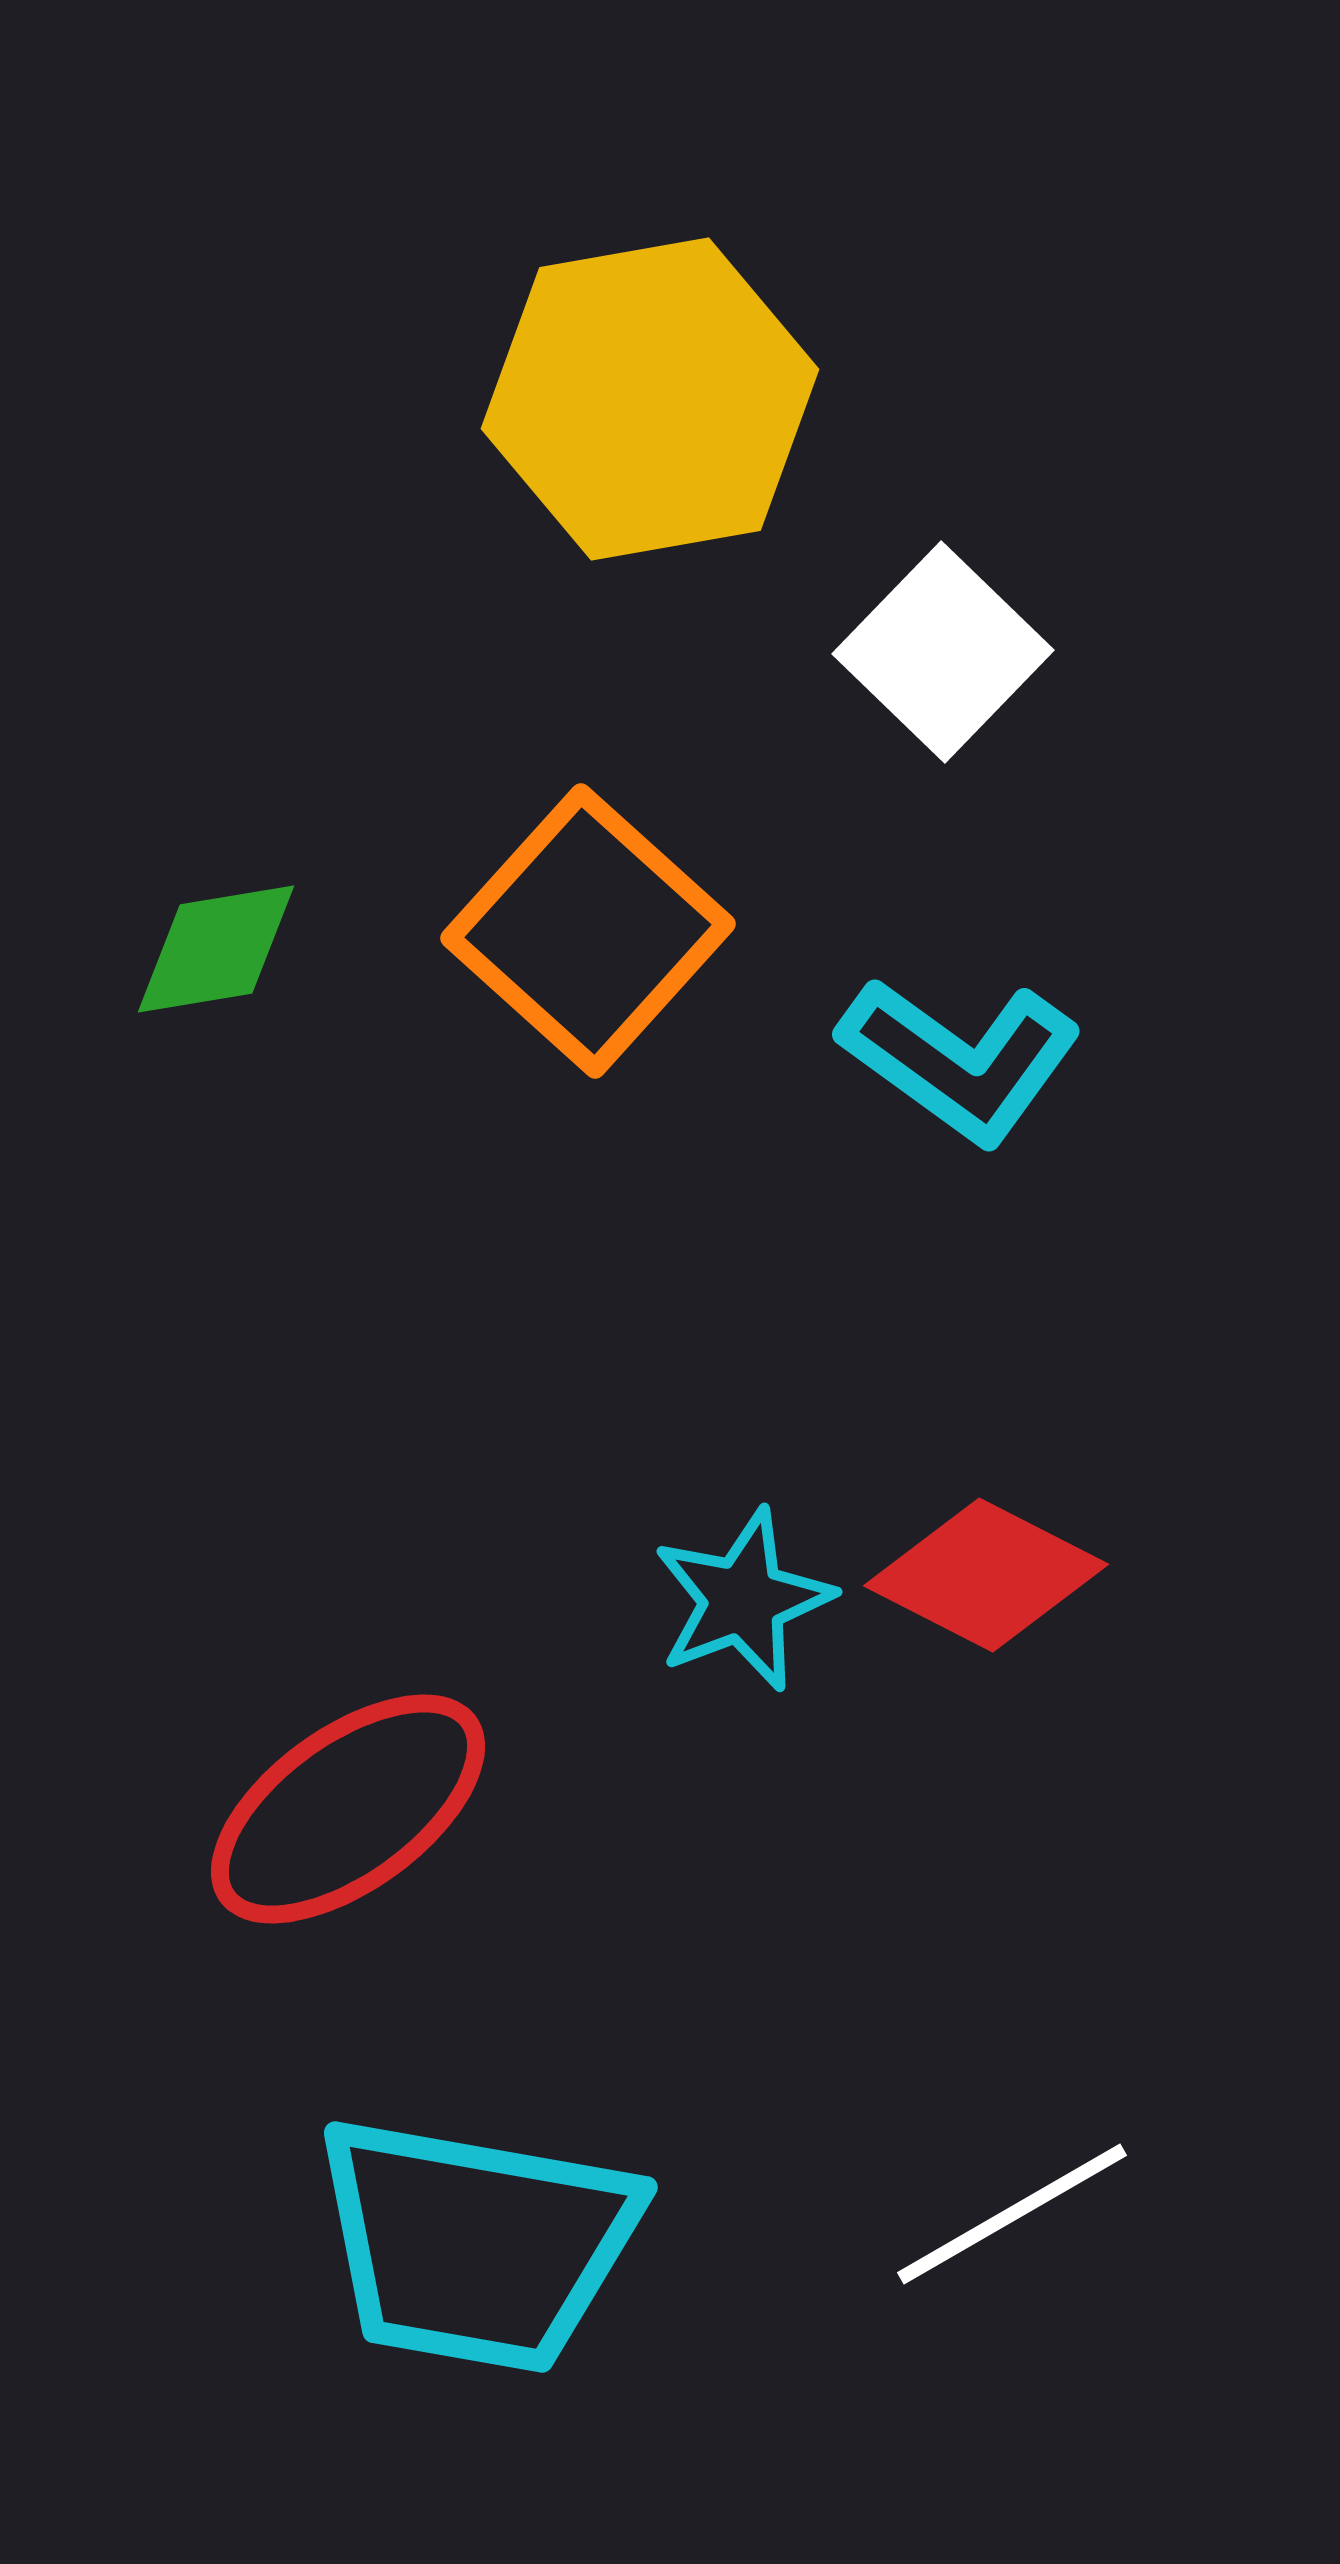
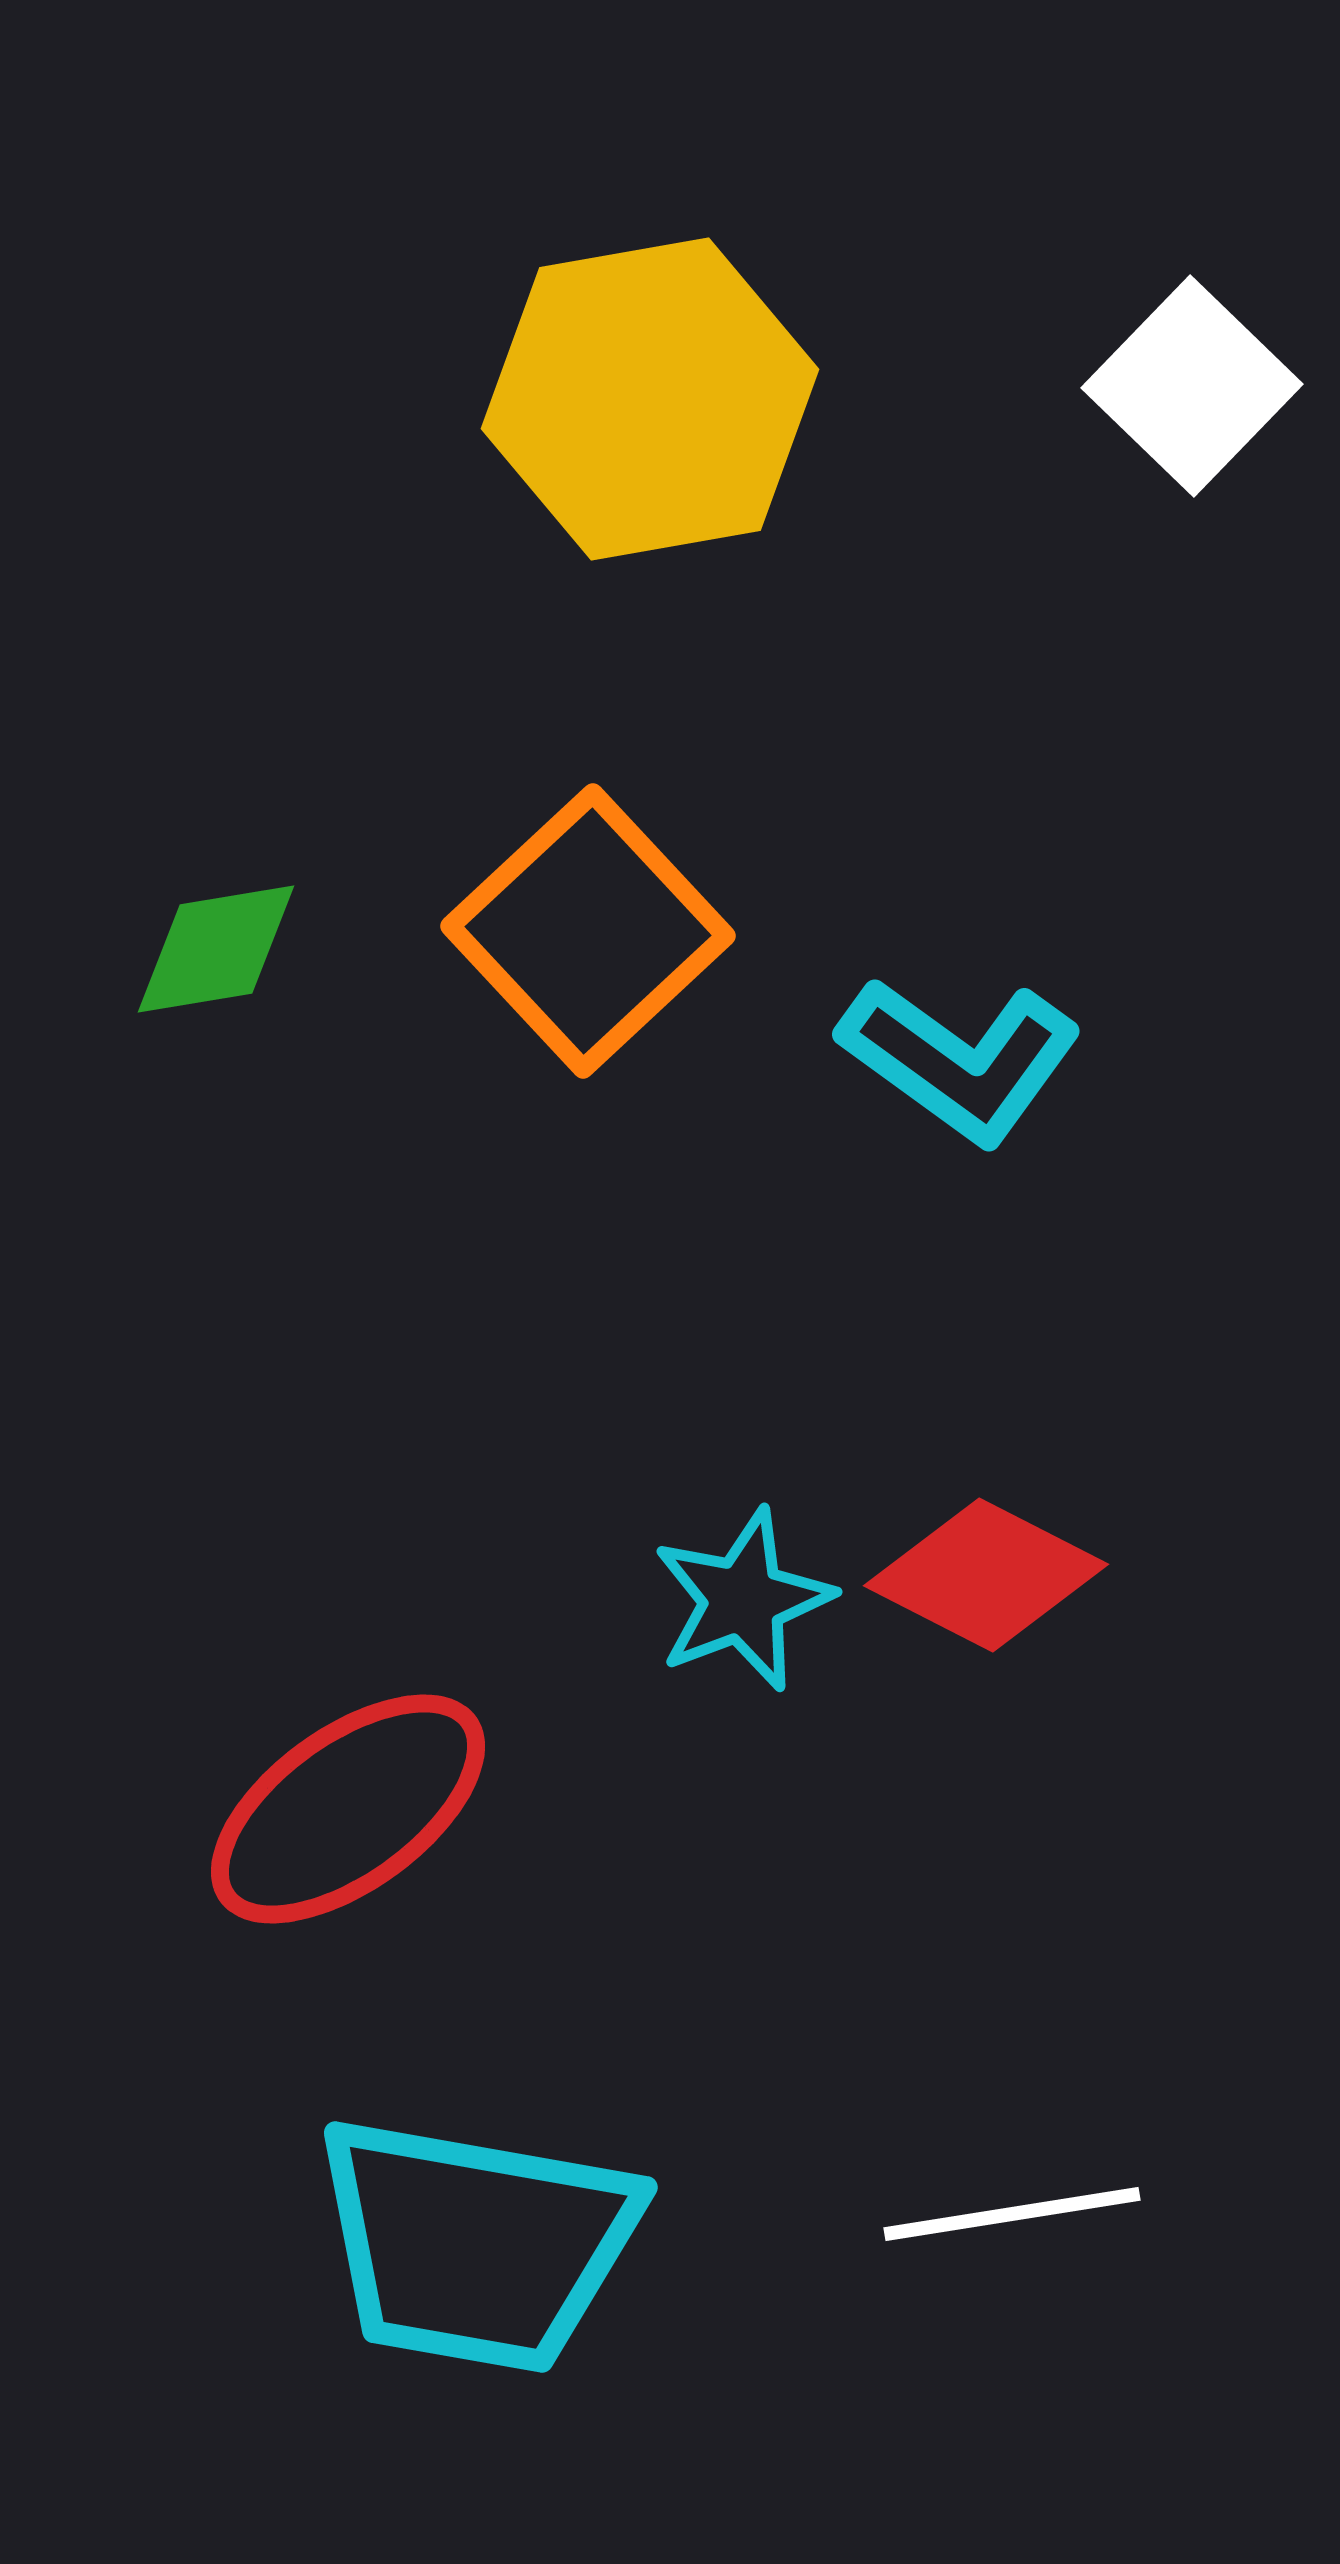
white square: moved 249 px right, 266 px up
orange square: rotated 5 degrees clockwise
white line: rotated 21 degrees clockwise
